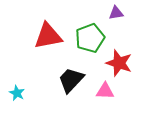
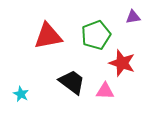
purple triangle: moved 17 px right, 4 px down
green pentagon: moved 6 px right, 3 px up
red star: moved 3 px right
black trapezoid: moved 1 px right, 2 px down; rotated 84 degrees clockwise
cyan star: moved 4 px right, 1 px down
